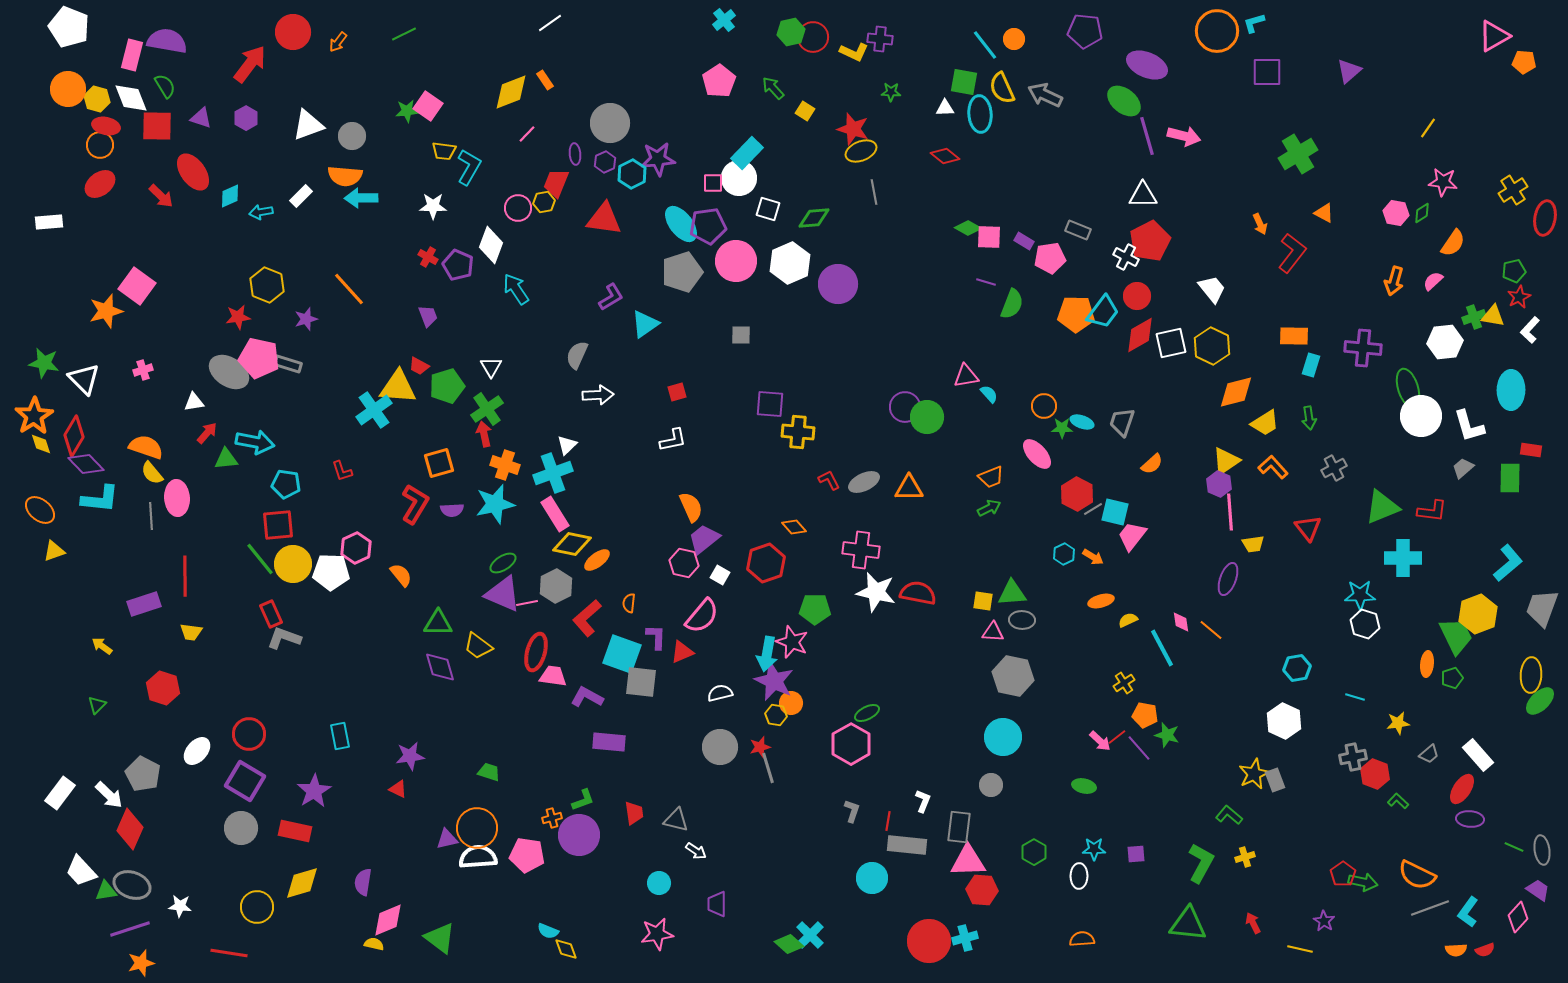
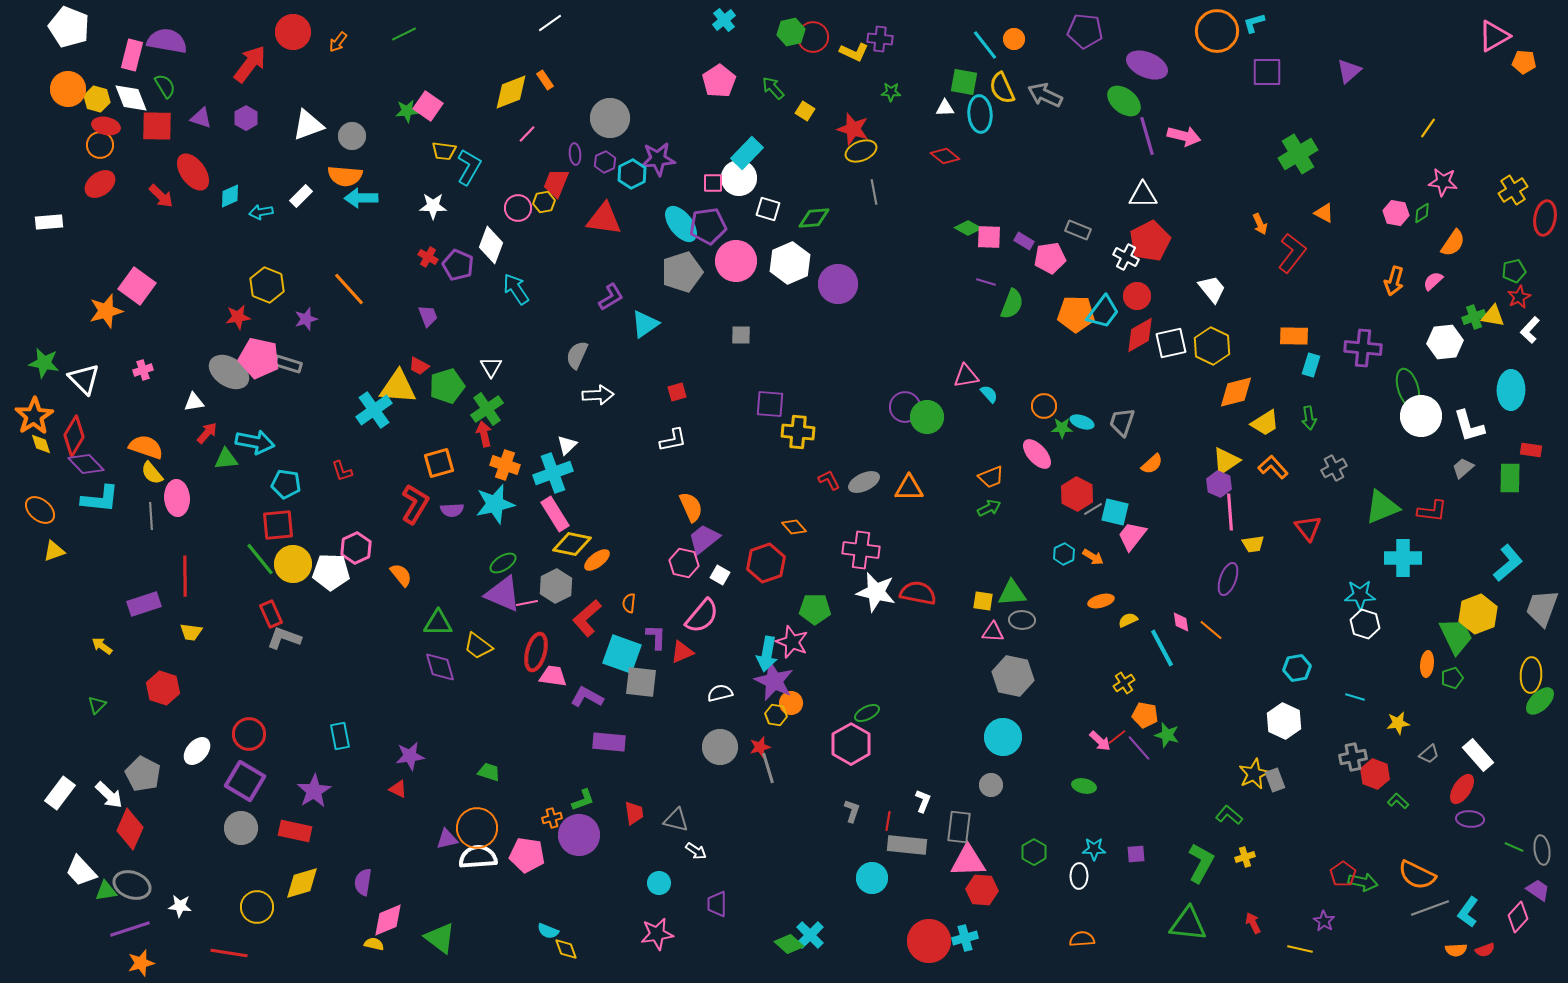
gray circle at (610, 123): moved 5 px up
